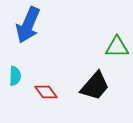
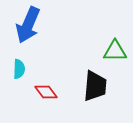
green triangle: moved 2 px left, 4 px down
cyan semicircle: moved 4 px right, 7 px up
black trapezoid: rotated 36 degrees counterclockwise
